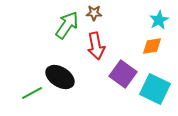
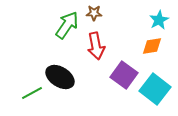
purple square: moved 1 px right, 1 px down
cyan square: rotated 12 degrees clockwise
